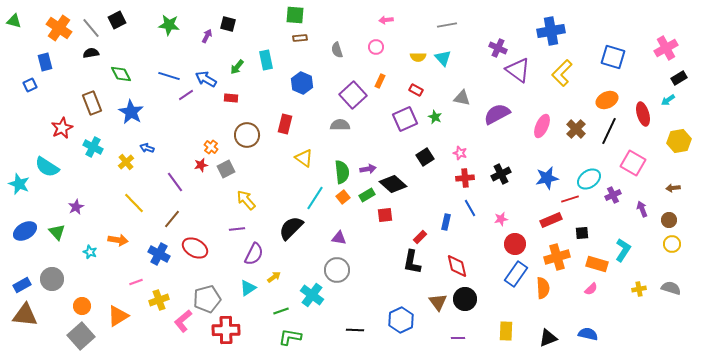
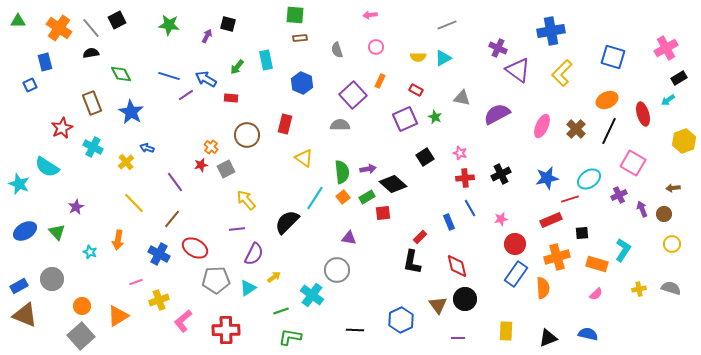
pink arrow at (386, 20): moved 16 px left, 5 px up
green triangle at (14, 21): moved 4 px right; rotated 14 degrees counterclockwise
gray line at (447, 25): rotated 12 degrees counterclockwise
cyan triangle at (443, 58): rotated 42 degrees clockwise
yellow hexagon at (679, 141): moved 5 px right; rotated 10 degrees counterclockwise
green rectangle at (367, 195): moved 2 px down
purple cross at (613, 195): moved 6 px right
red square at (385, 215): moved 2 px left, 2 px up
brown circle at (669, 220): moved 5 px left, 6 px up
blue rectangle at (446, 222): moved 3 px right; rotated 35 degrees counterclockwise
black semicircle at (291, 228): moved 4 px left, 6 px up
purple triangle at (339, 238): moved 10 px right
orange arrow at (118, 240): rotated 90 degrees clockwise
blue rectangle at (22, 285): moved 3 px left, 1 px down
pink semicircle at (591, 289): moved 5 px right, 5 px down
gray pentagon at (207, 299): moved 9 px right, 19 px up; rotated 12 degrees clockwise
brown triangle at (438, 302): moved 3 px down
brown triangle at (25, 315): rotated 16 degrees clockwise
